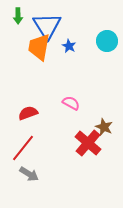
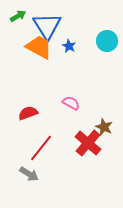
green arrow: rotated 119 degrees counterclockwise
orange trapezoid: rotated 108 degrees clockwise
red line: moved 18 px right
